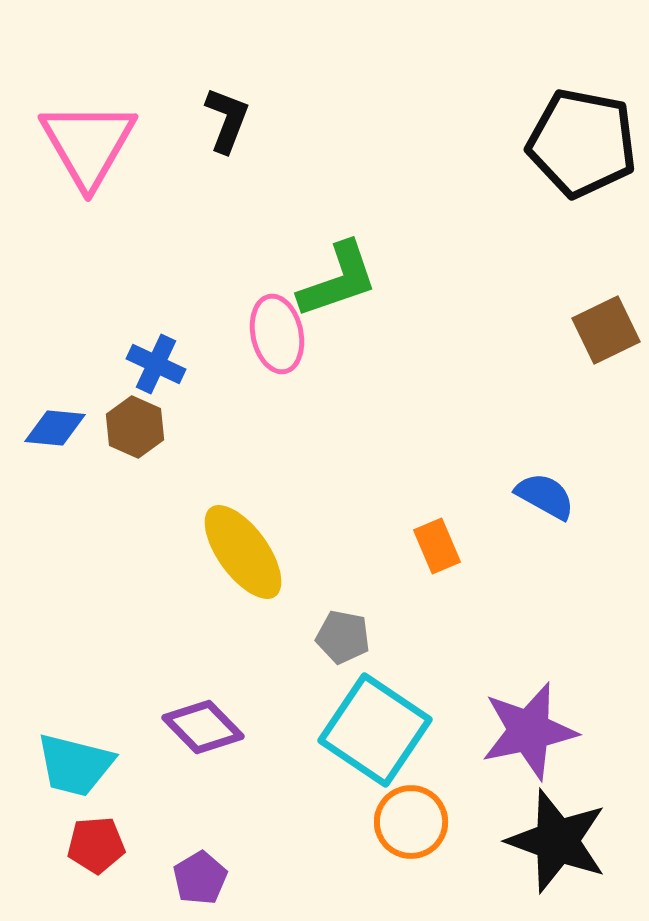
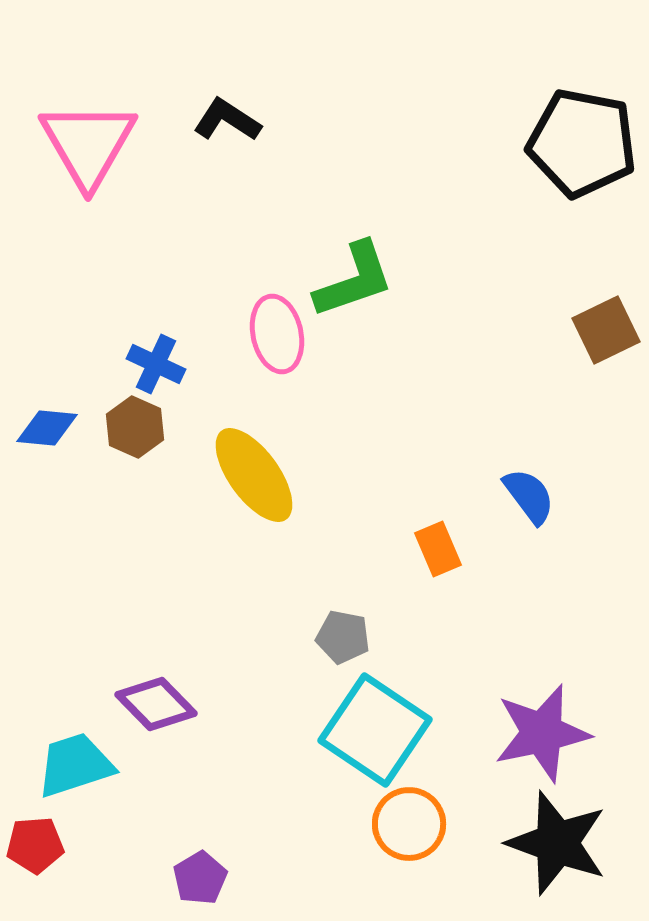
black L-shape: rotated 78 degrees counterclockwise
green L-shape: moved 16 px right
blue diamond: moved 8 px left
blue semicircle: moved 16 px left; rotated 24 degrees clockwise
orange rectangle: moved 1 px right, 3 px down
yellow ellipse: moved 11 px right, 77 px up
purple diamond: moved 47 px left, 23 px up
purple star: moved 13 px right, 2 px down
cyan trapezoid: rotated 148 degrees clockwise
orange circle: moved 2 px left, 2 px down
black star: moved 2 px down
red pentagon: moved 61 px left
